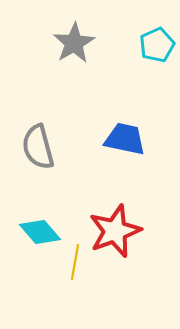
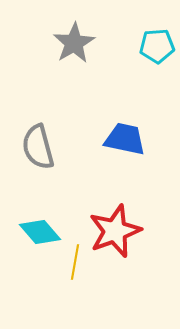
cyan pentagon: moved 1 px down; rotated 20 degrees clockwise
